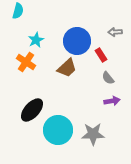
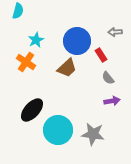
gray star: rotated 10 degrees clockwise
